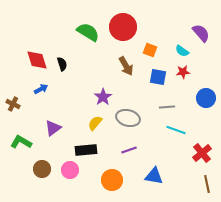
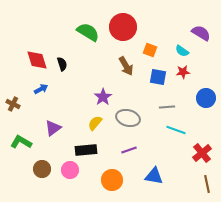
purple semicircle: rotated 18 degrees counterclockwise
